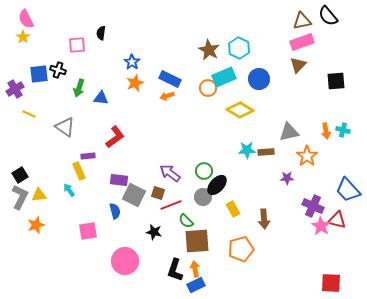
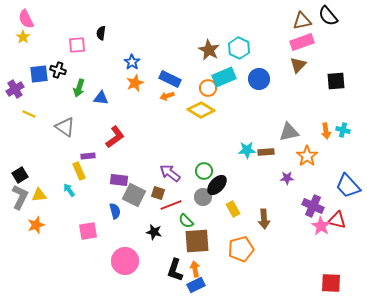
yellow diamond at (240, 110): moved 39 px left
blue trapezoid at (348, 190): moved 4 px up
